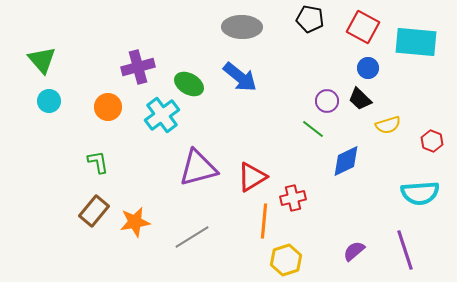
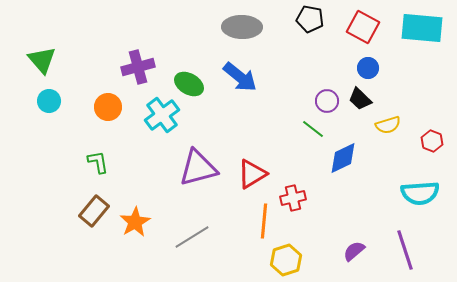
cyan rectangle: moved 6 px right, 14 px up
blue diamond: moved 3 px left, 3 px up
red triangle: moved 3 px up
orange star: rotated 20 degrees counterclockwise
